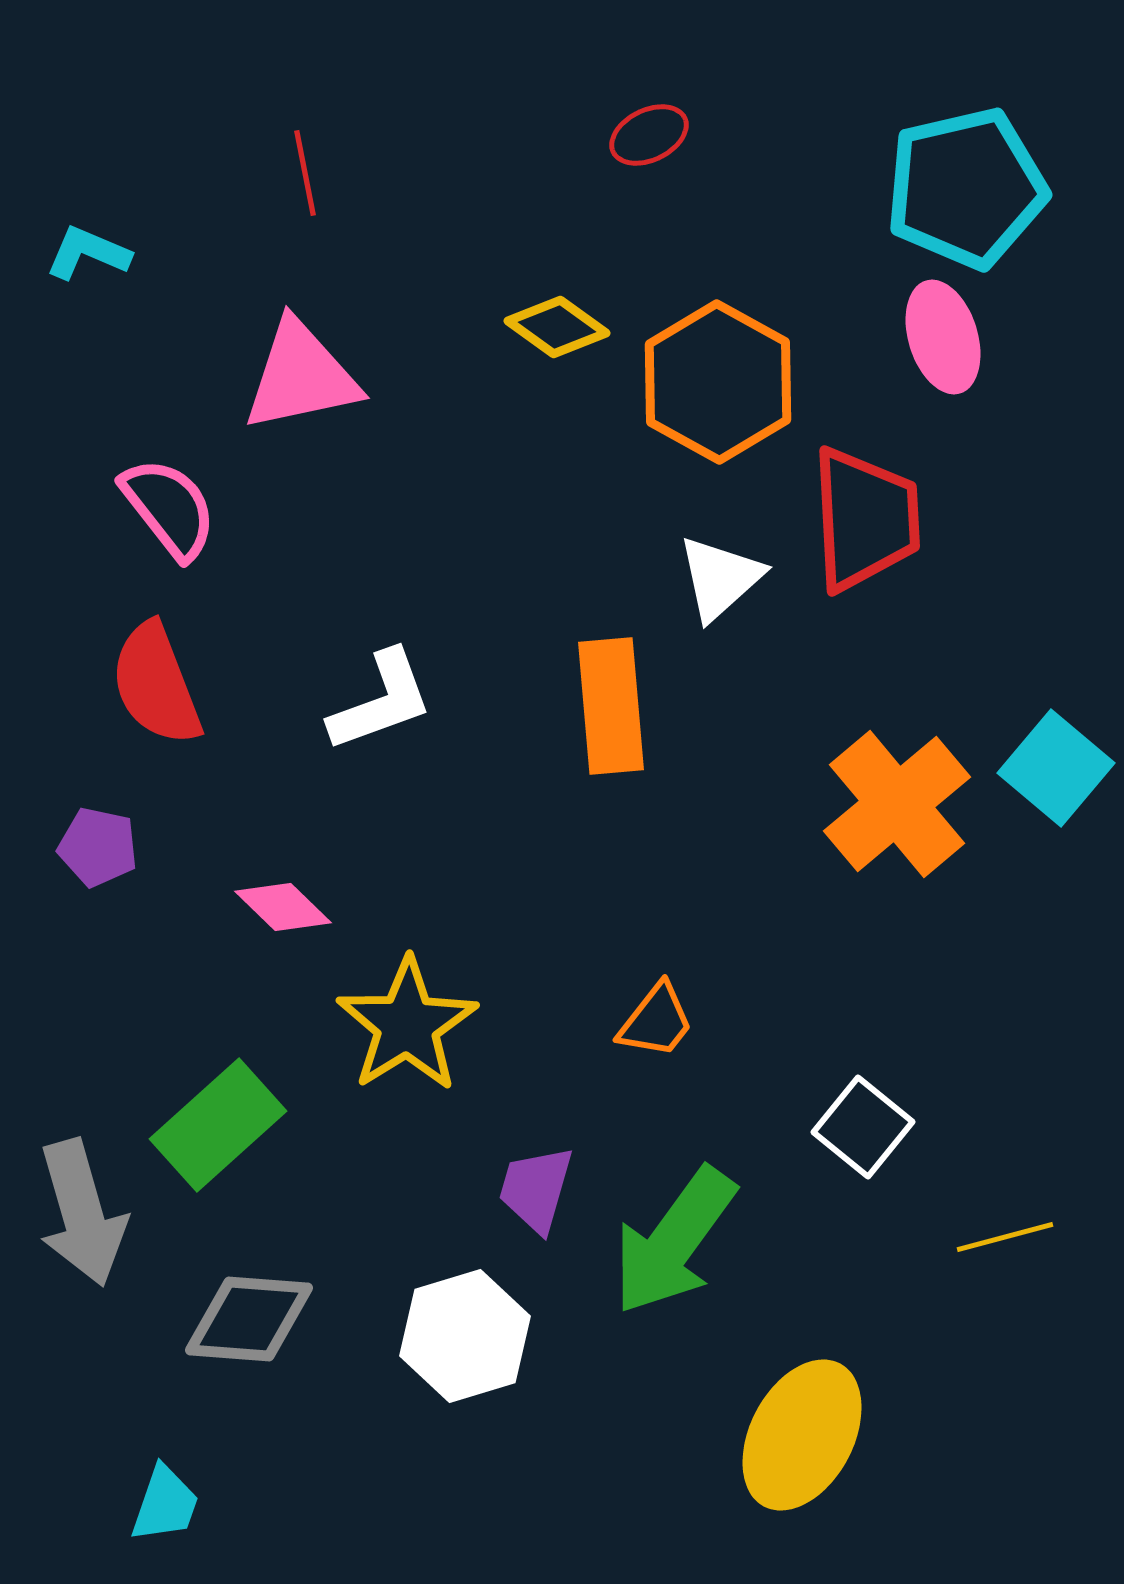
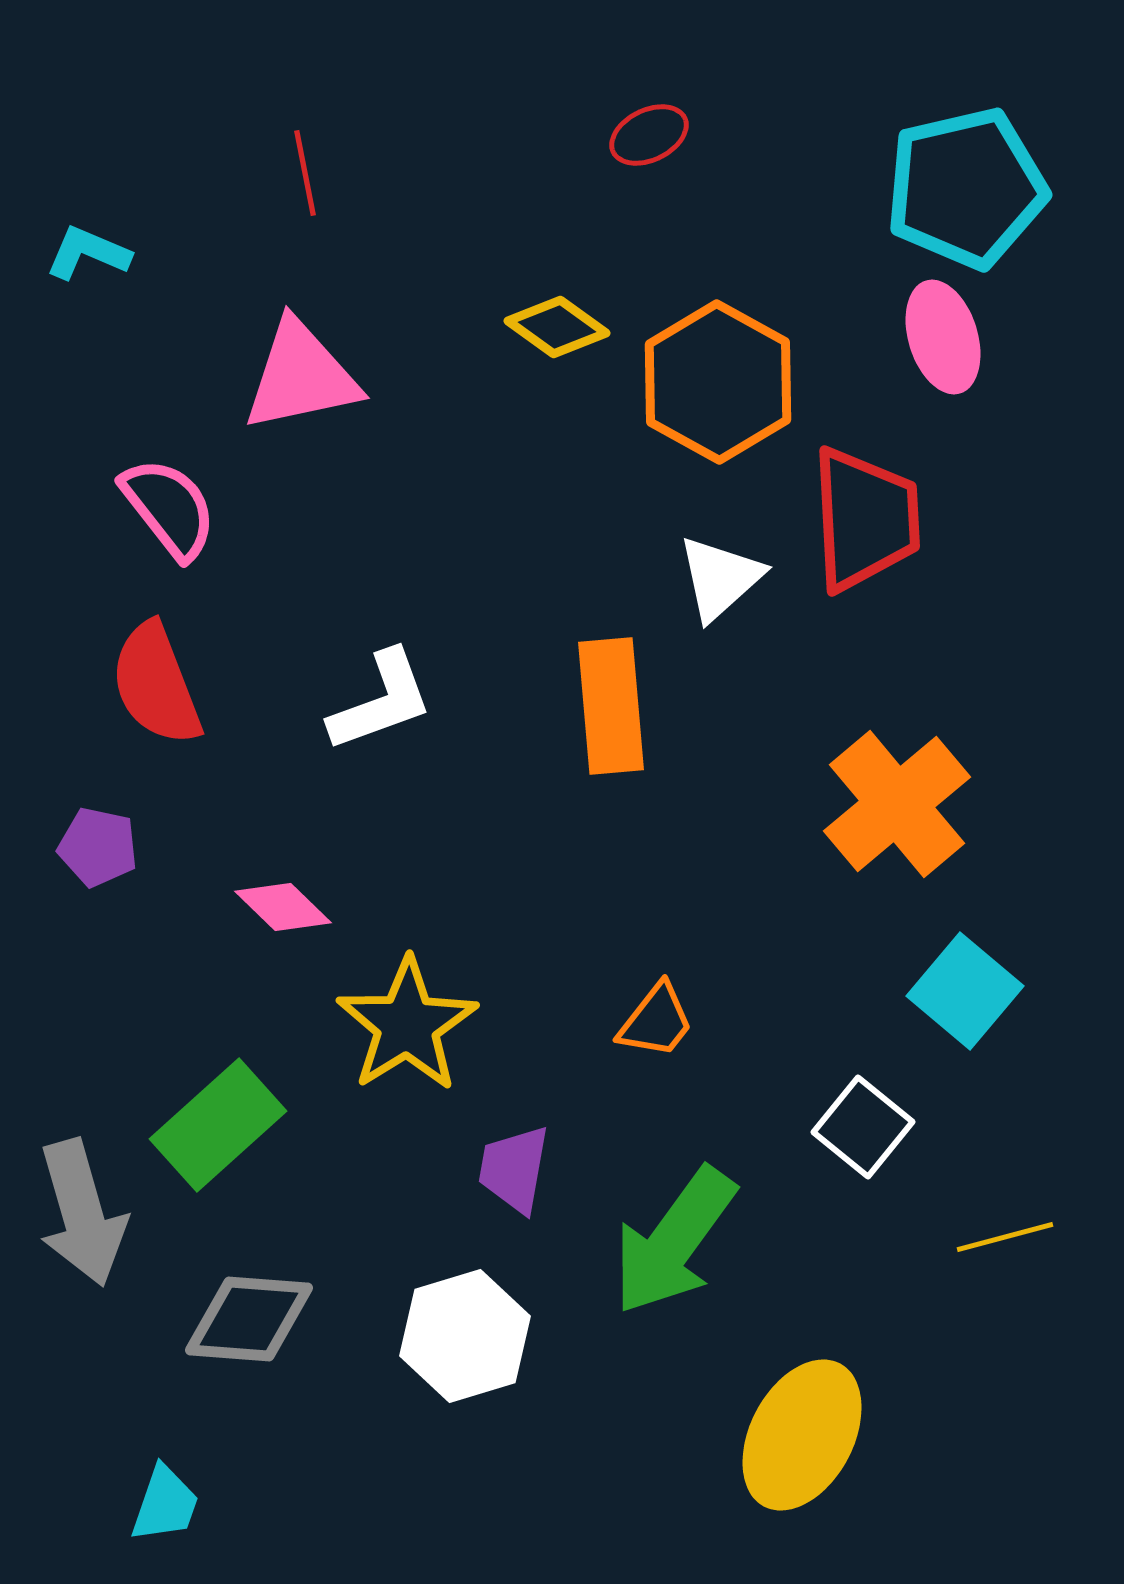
cyan square: moved 91 px left, 223 px down
purple trapezoid: moved 22 px left, 20 px up; rotated 6 degrees counterclockwise
